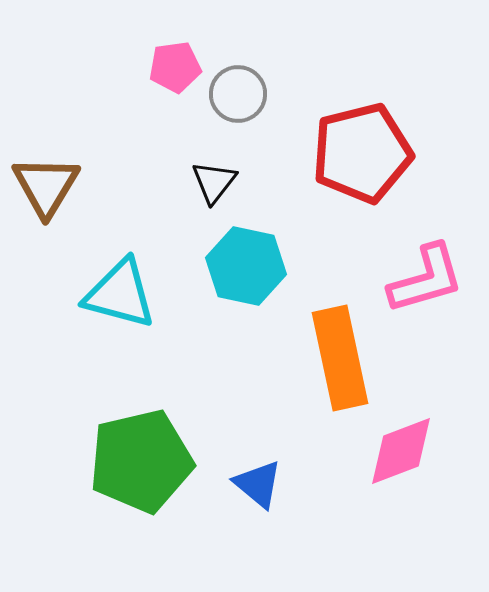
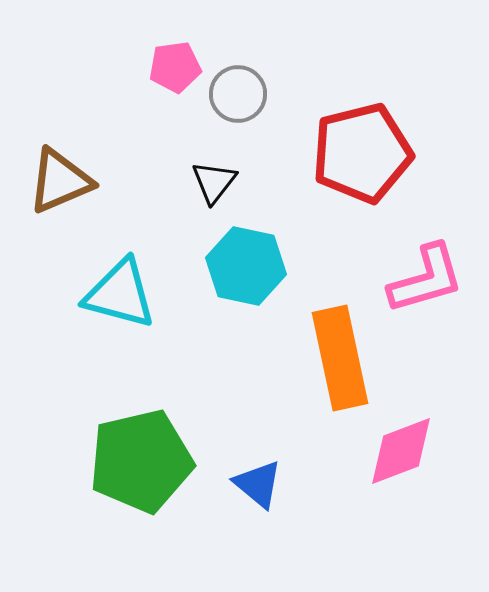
brown triangle: moved 14 px right, 5 px up; rotated 36 degrees clockwise
